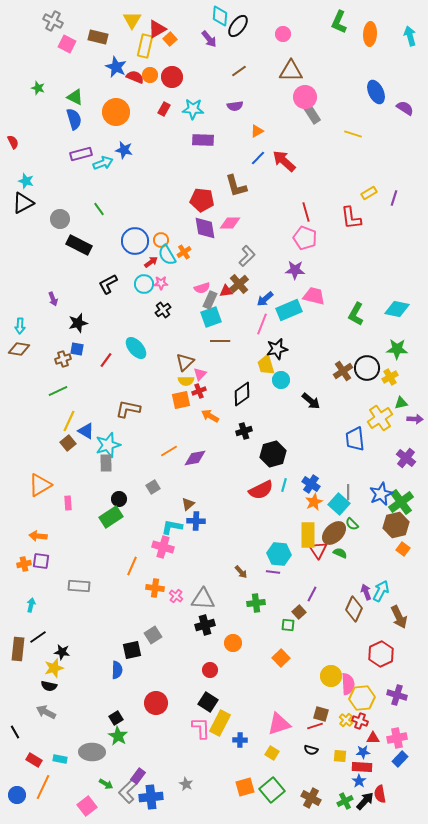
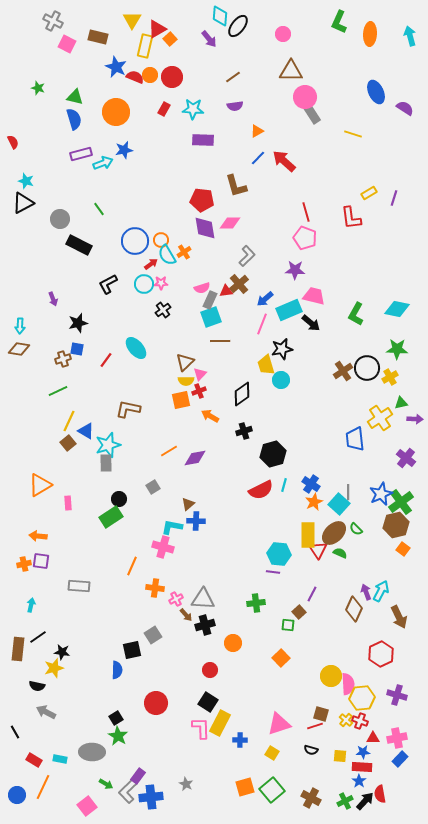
brown line at (239, 71): moved 6 px left, 6 px down
green triangle at (75, 97): rotated 12 degrees counterclockwise
blue star at (124, 150): rotated 24 degrees counterclockwise
red arrow at (151, 262): moved 2 px down
black star at (277, 349): moved 5 px right
black arrow at (311, 401): moved 78 px up
green semicircle at (352, 524): moved 4 px right, 5 px down
brown arrow at (241, 572): moved 55 px left, 43 px down
pink cross at (176, 596): moved 3 px down; rotated 24 degrees clockwise
black semicircle at (49, 686): moved 12 px left
